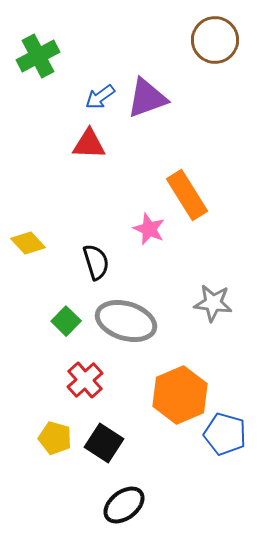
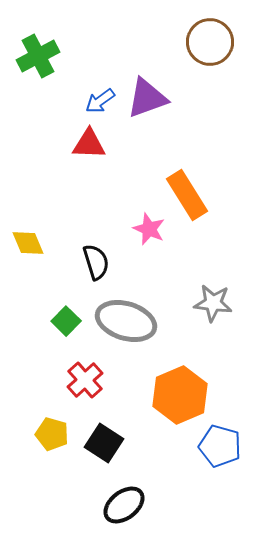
brown circle: moved 5 px left, 2 px down
blue arrow: moved 4 px down
yellow diamond: rotated 20 degrees clockwise
blue pentagon: moved 5 px left, 12 px down
yellow pentagon: moved 3 px left, 4 px up
